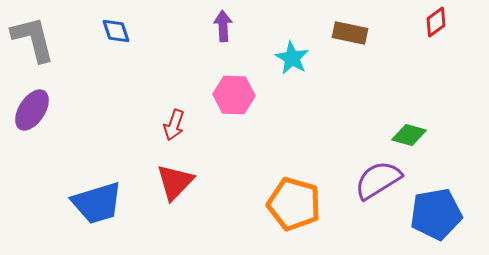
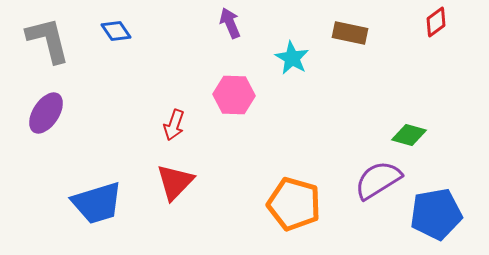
purple arrow: moved 7 px right, 3 px up; rotated 20 degrees counterclockwise
blue diamond: rotated 16 degrees counterclockwise
gray L-shape: moved 15 px right, 1 px down
purple ellipse: moved 14 px right, 3 px down
